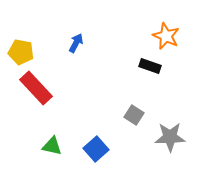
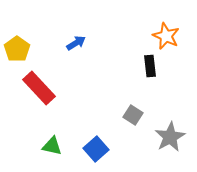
blue arrow: rotated 30 degrees clockwise
yellow pentagon: moved 4 px left, 3 px up; rotated 25 degrees clockwise
black rectangle: rotated 65 degrees clockwise
red rectangle: moved 3 px right
gray square: moved 1 px left
gray star: rotated 28 degrees counterclockwise
